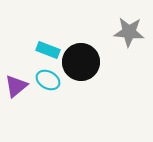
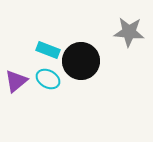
black circle: moved 1 px up
cyan ellipse: moved 1 px up
purple triangle: moved 5 px up
